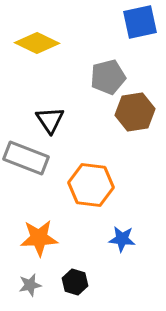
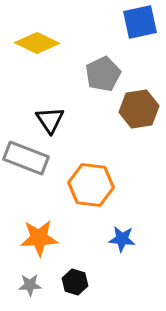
gray pentagon: moved 5 px left, 3 px up; rotated 12 degrees counterclockwise
brown hexagon: moved 4 px right, 3 px up
gray star: rotated 10 degrees clockwise
